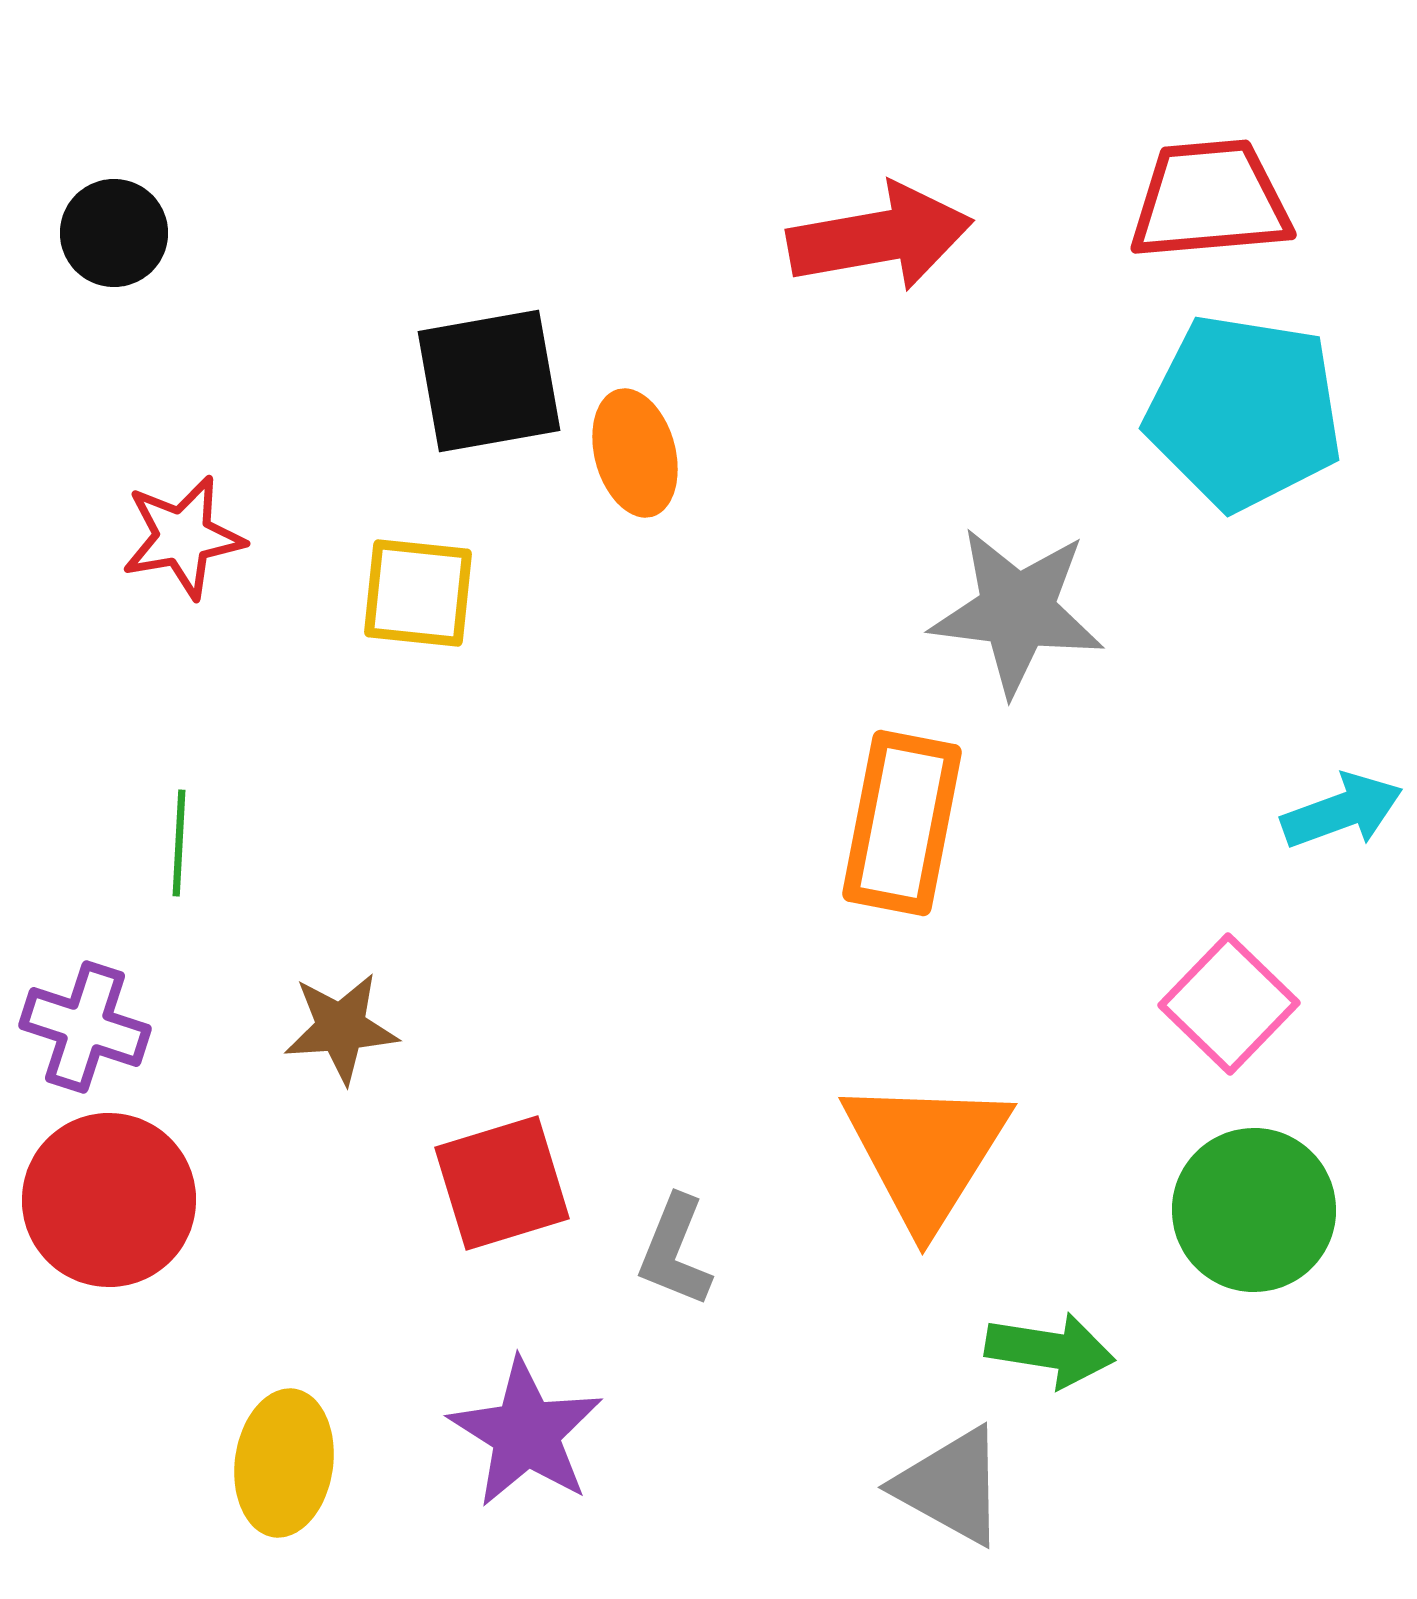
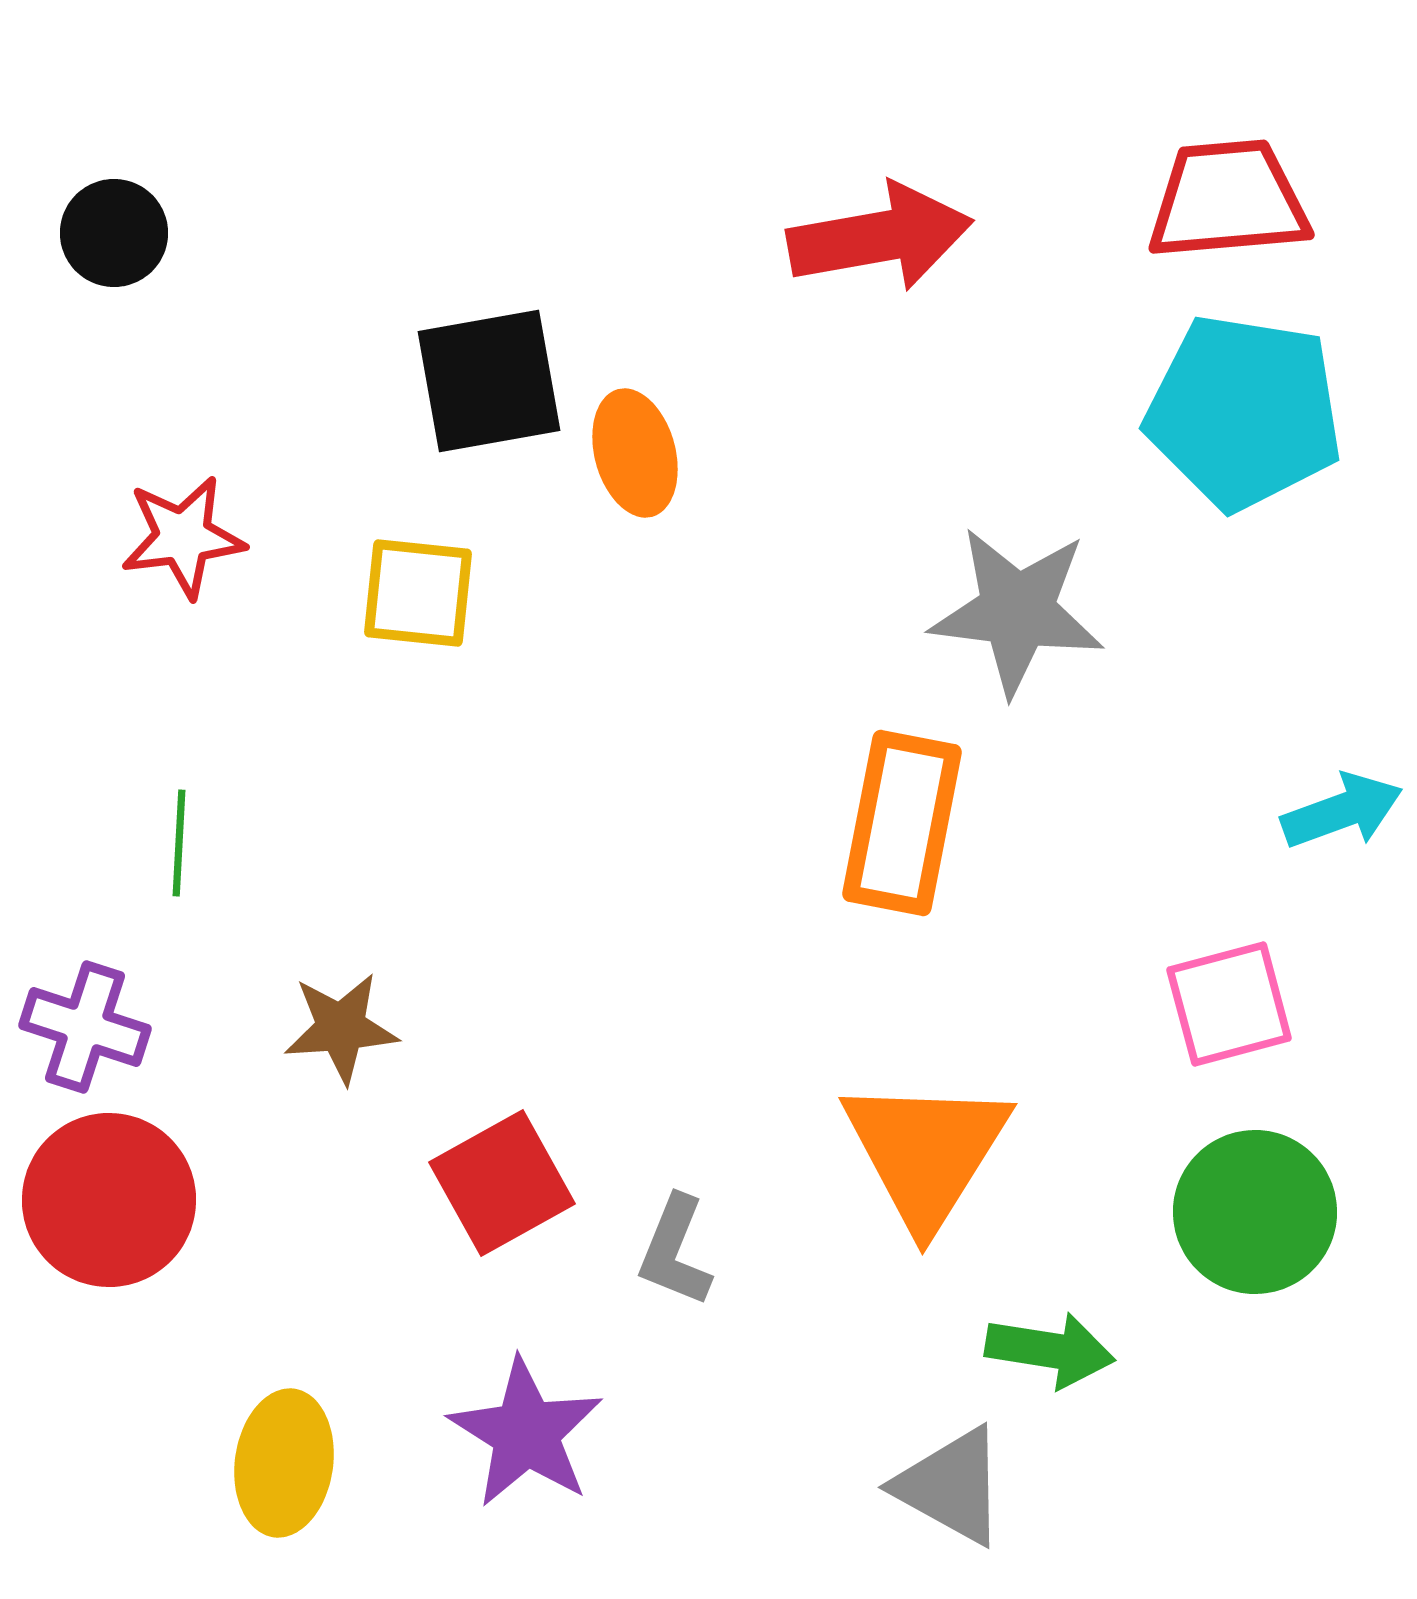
red trapezoid: moved 18 px right
red star: rotated 3 degrees clockwise
pink square: rotated 31 degrees clockwise
red square: rotated 12 degrees counterclockwise
green circle: moved 1 px right, 2 px down
